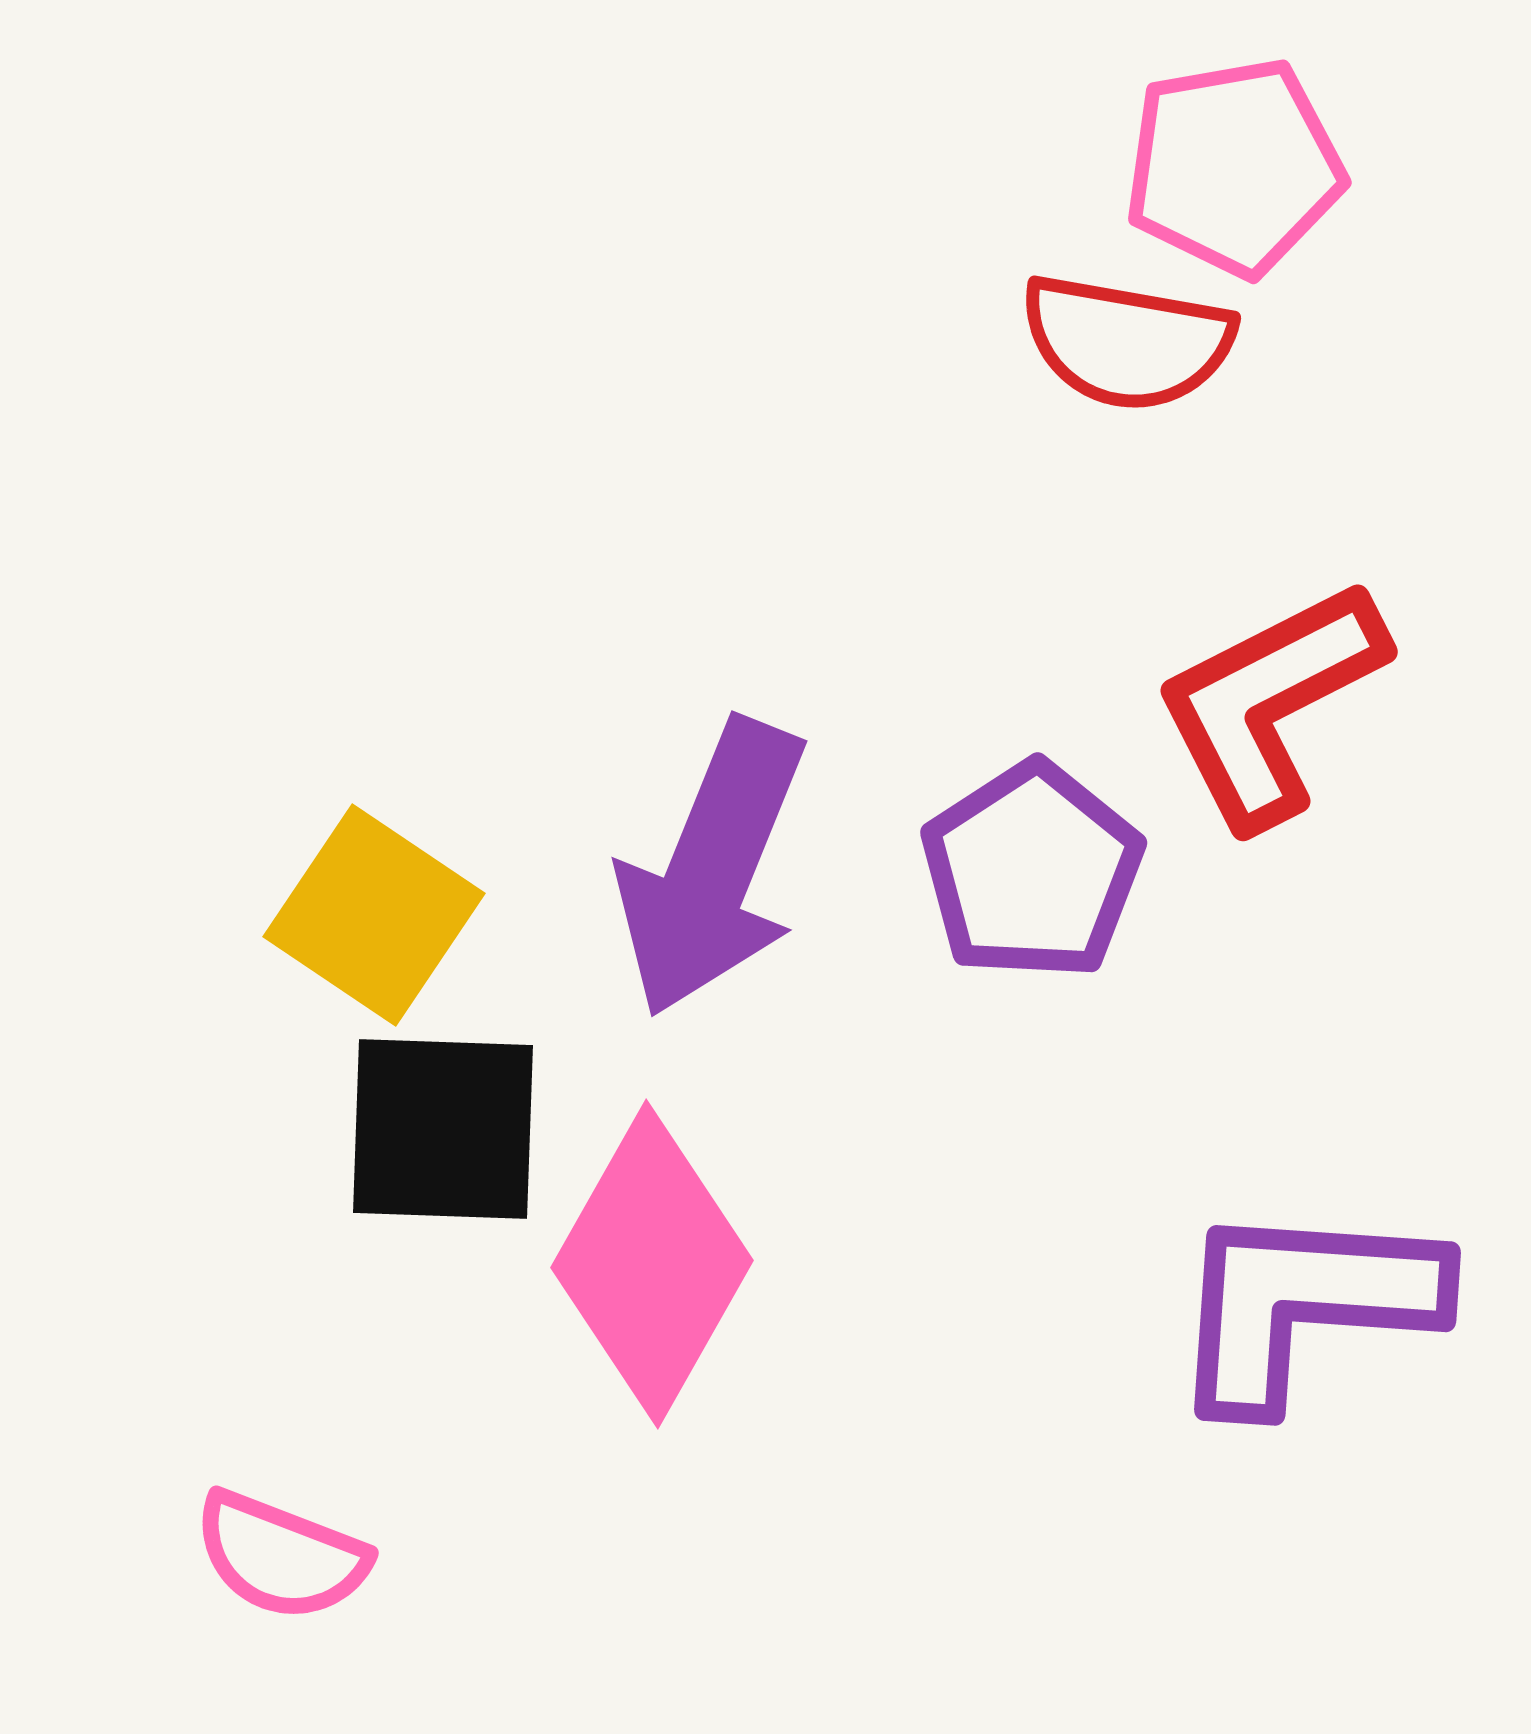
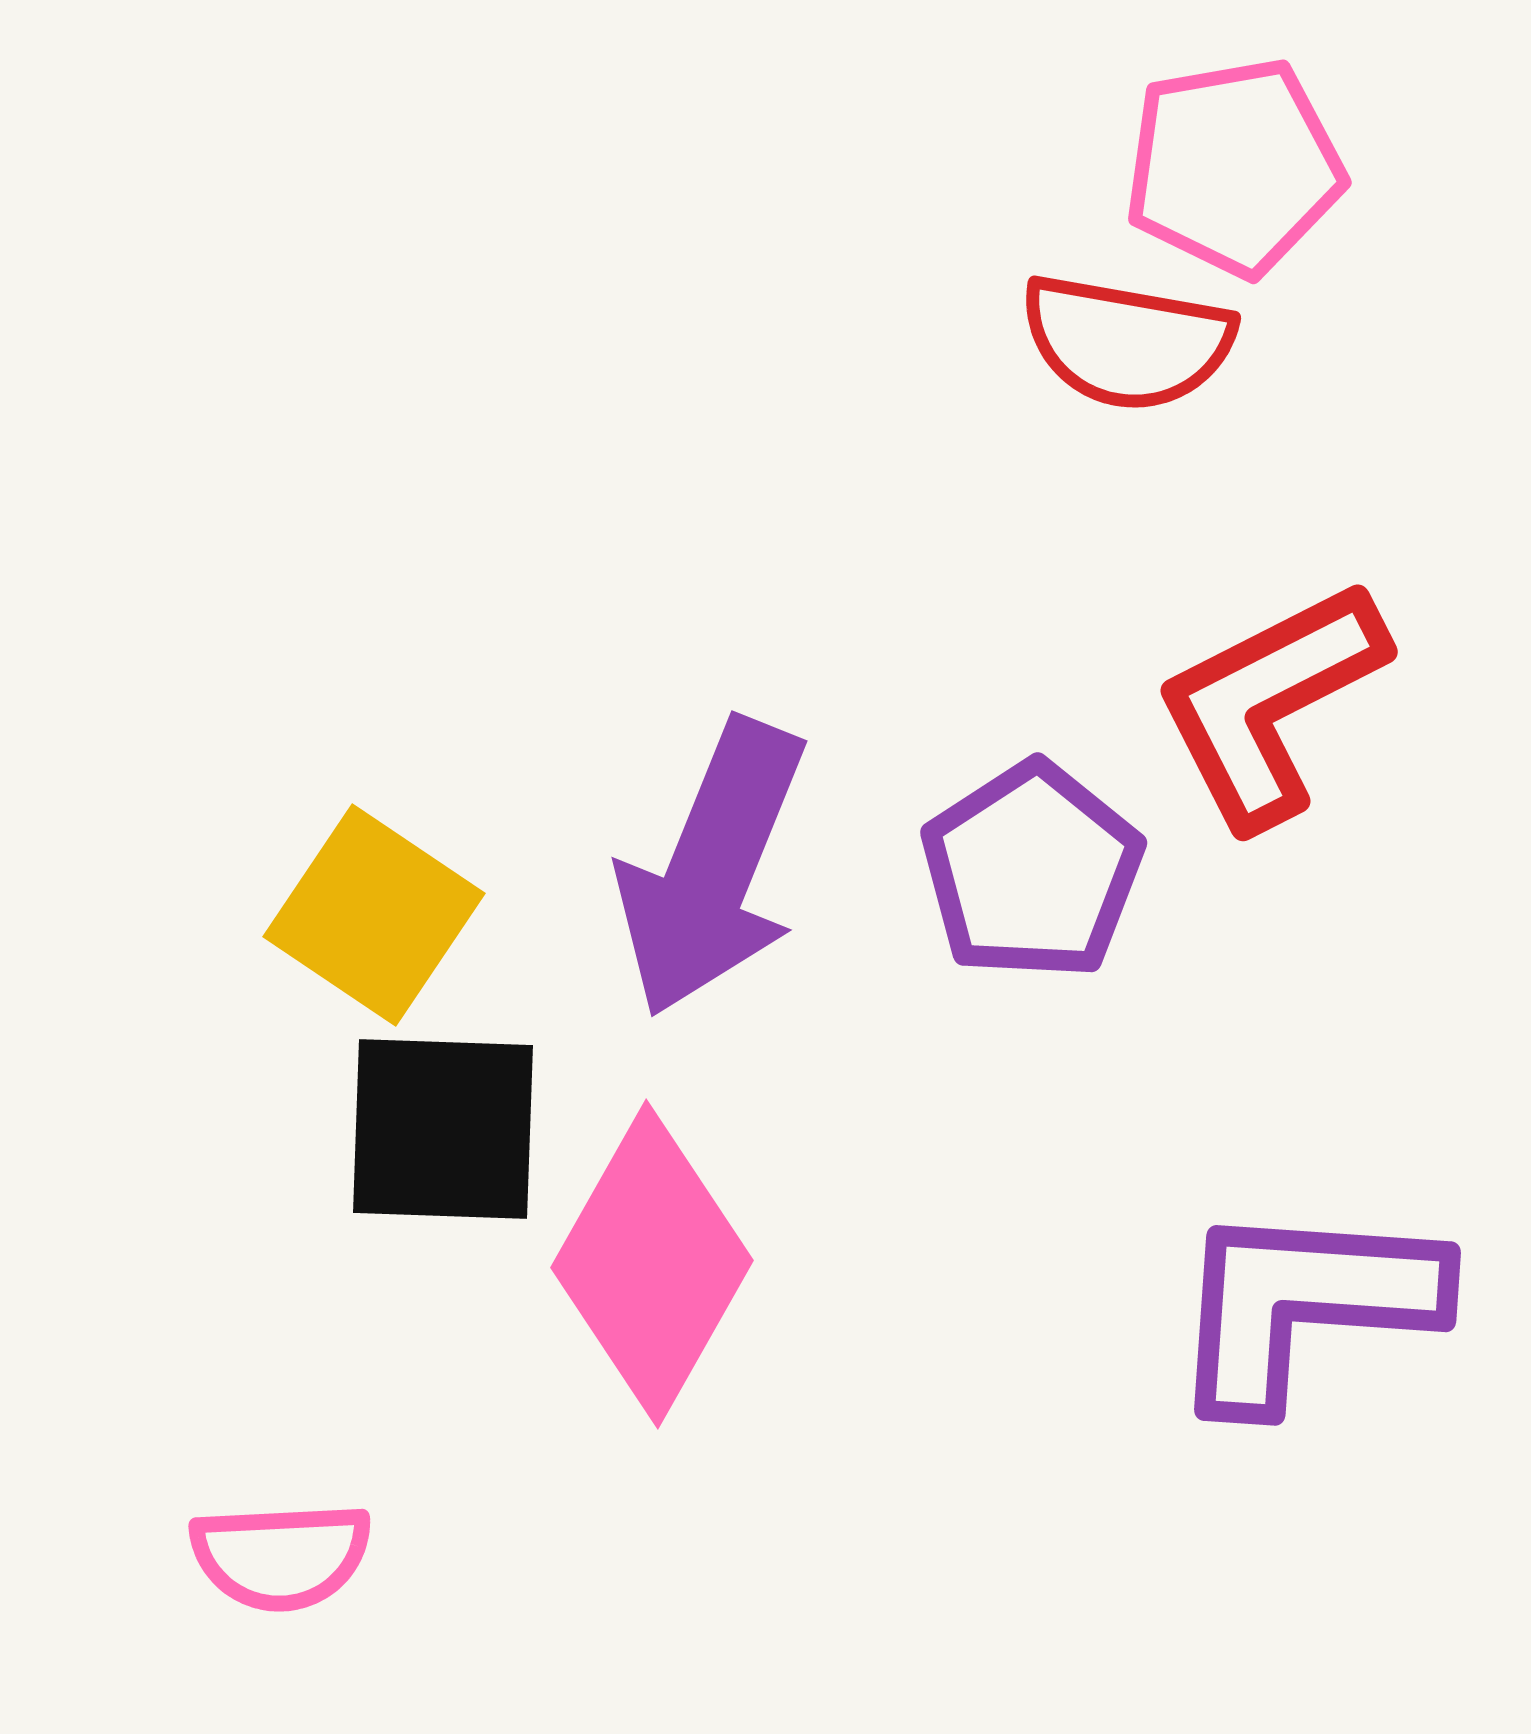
pink semicircle: rotated 24 degrees counterclockwise
